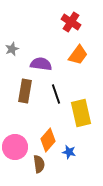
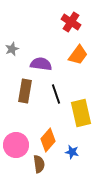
pink circle: moved 1 px right, 2 px up
blue star: moved 3 px right
